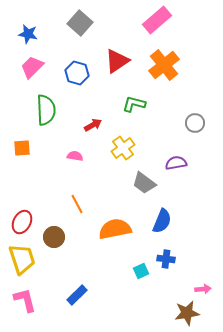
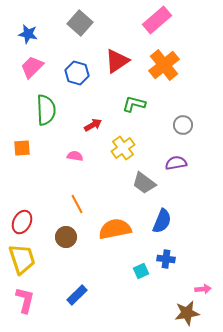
gray circle: moved 12 px left, 2 px down
brown circle: moved 12 px right
pink L-shape: rotated 28 degrees clockwise
